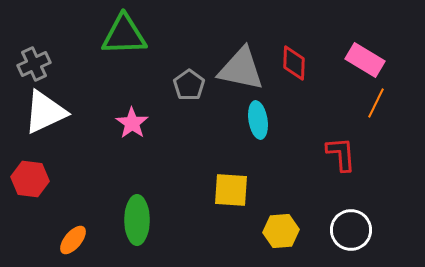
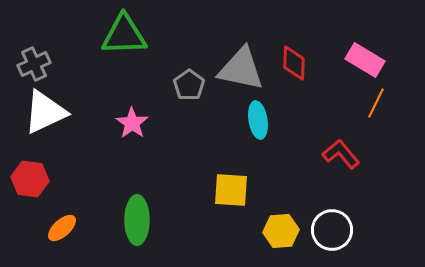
red L-shape: rotated 36 degrees counterclockwise
white circle: moved 19 px left
orange ellipse: moved 11 px left, 12 px up; rotated 8 degrees clockwise
